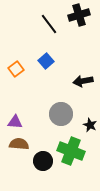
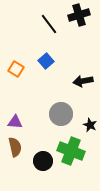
orange square: rotated 21 degrees counterclockwise
brown semicircle: moved 4 px left, 3 px down; rotated 72 degrees clockwise
